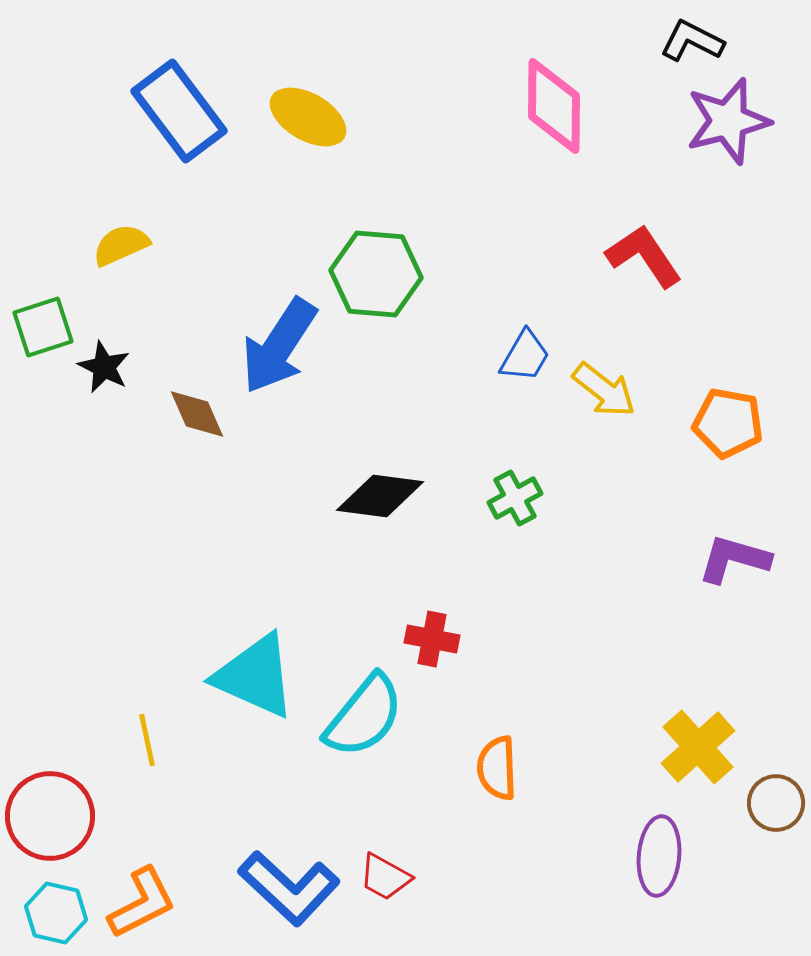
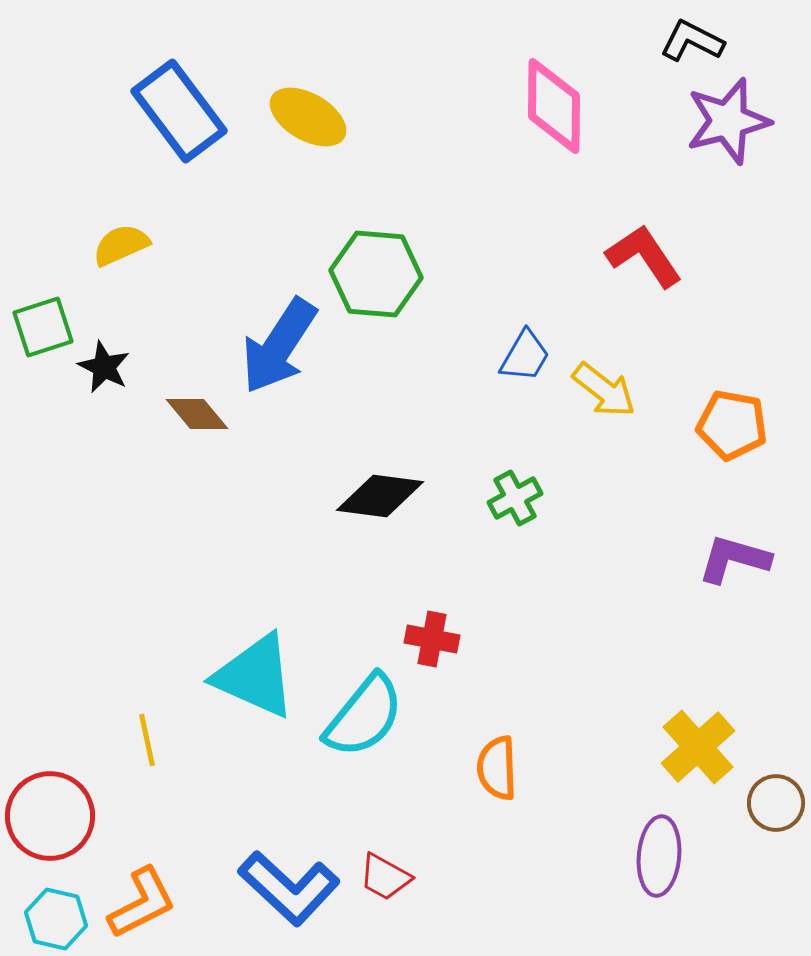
brown diamond: rotated 16 degrees counterclockwise
orange pentagon: moved 4 px right, 2 px down
cyan hexagon: moved 6 px down
